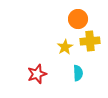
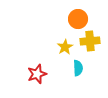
cyan semicircle: moved 5 px up
